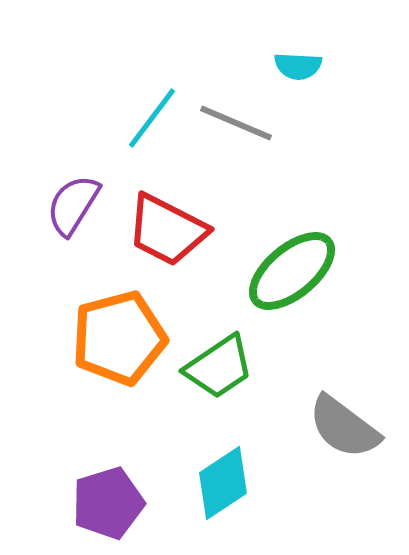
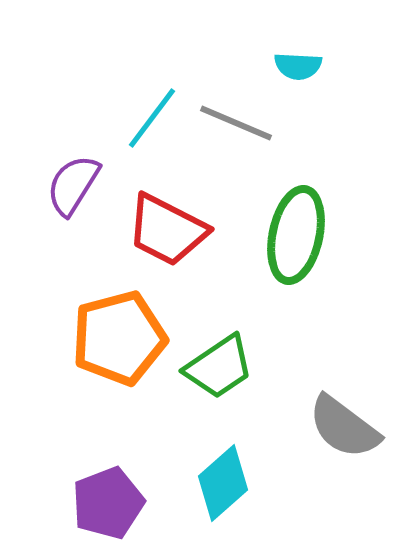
purple semicircle: moved 20 px up
green ellipse: moved 4 px right, 36 px up; rotated 38 degrees counterclockwise
cyan diamond: rotated 8 degrees counterclockwise
purple pentagon: rotated 4 degrees counterclockwise
